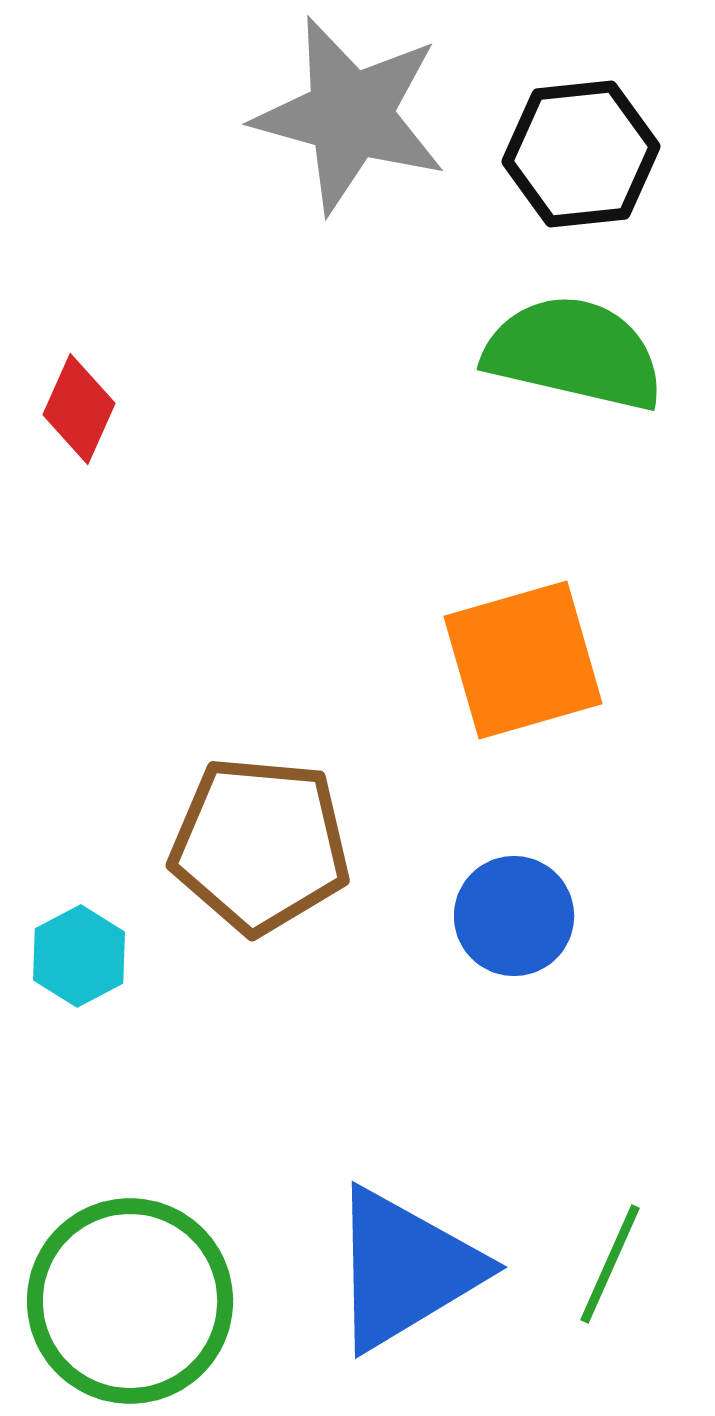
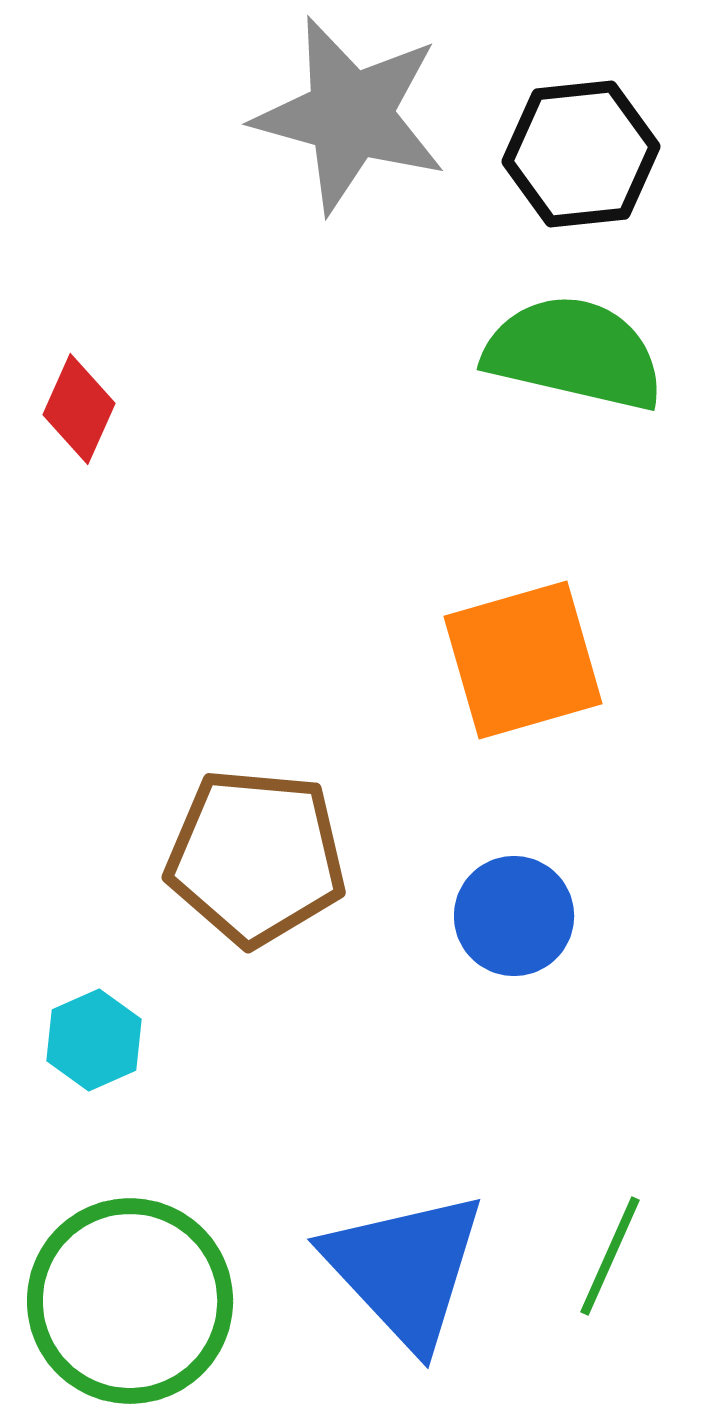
brown pentagon: moved 4 px left, 12 px down
cyan hexagon: moved 15 px right, 84 px down; rotated 4 degrees clockwise
green line: moved 8 px up
blue triangle: rotated 42 degrees counterclockwise
